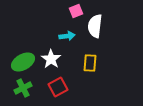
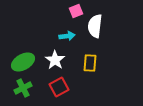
white star: moved 4 px right, 1 px down
red square: moved 1 px right
